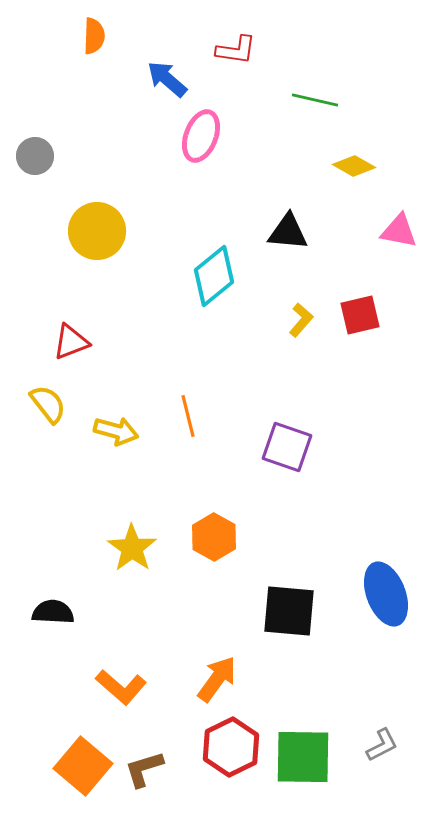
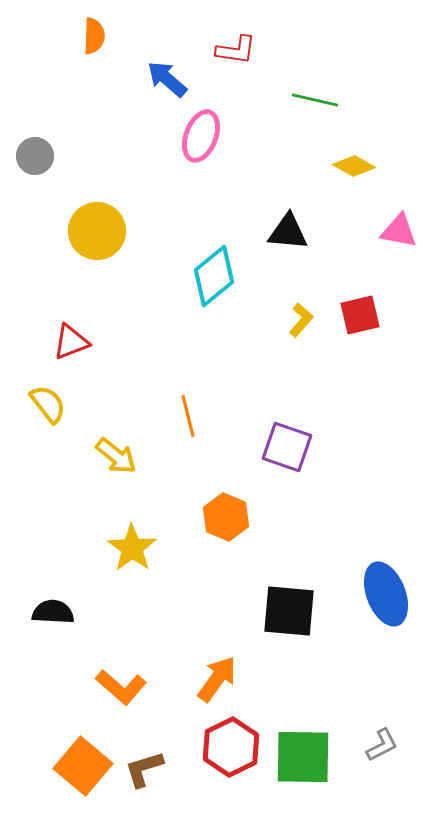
yellow arrow: moved 25 px down; rotated 24 degrees clockwise
orange hexagon: moved 12 px right, 20 px up; rotated 6 degrees counterclockwise
